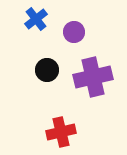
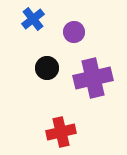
blue cross: moved 3 px left
black circle: moved 2 px up
purple cross: moved 1 px down
